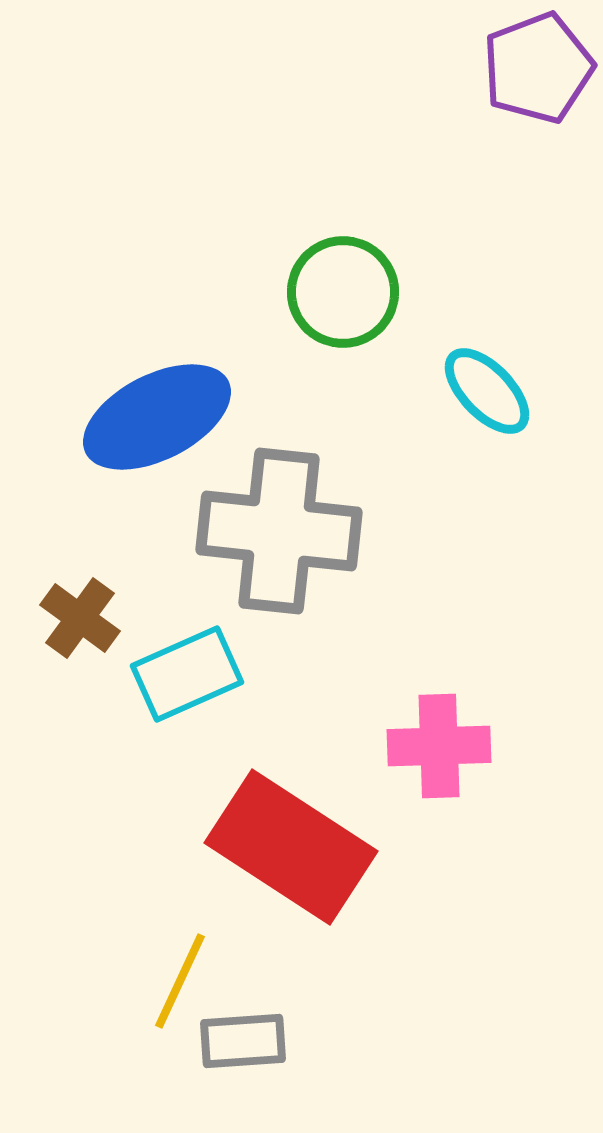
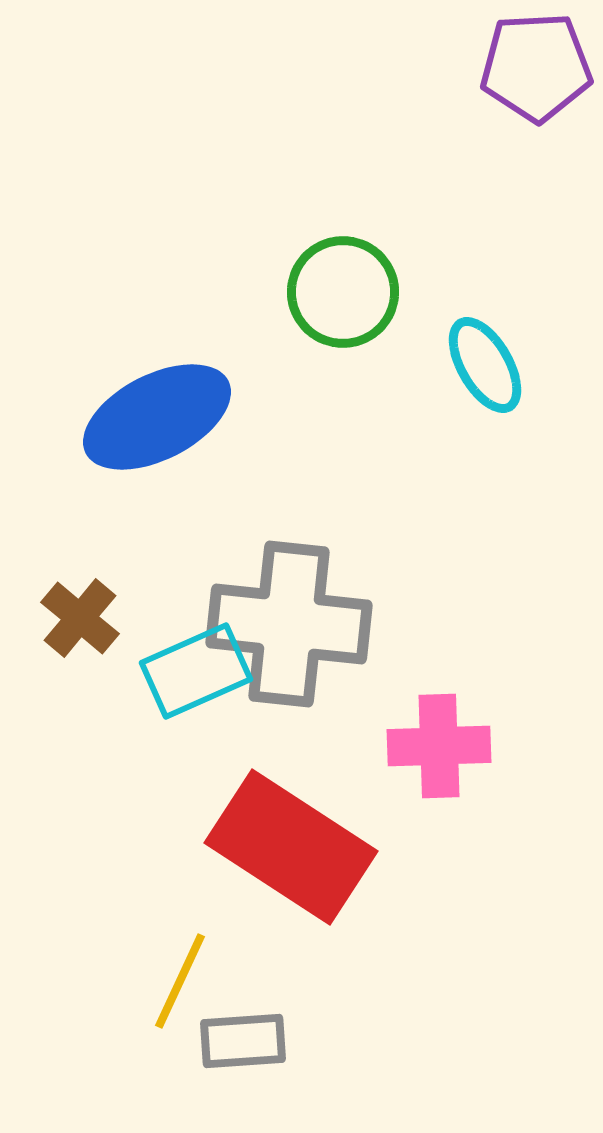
purple pentagon: moved 2 px left, 1 px up; rotated 18 degrees clockwise
cyan ellipse: moved 2 px left, 26 px up; rotated 14 degrees clockwise
gray cross: moved 10 px right, 93 px down
brown cross: rotated 4 degrees clockwise
cyan rectangle: moved 9 px right, 3 px up
